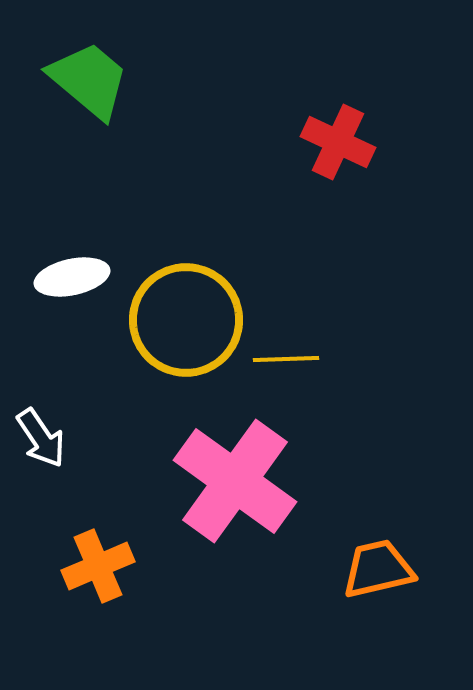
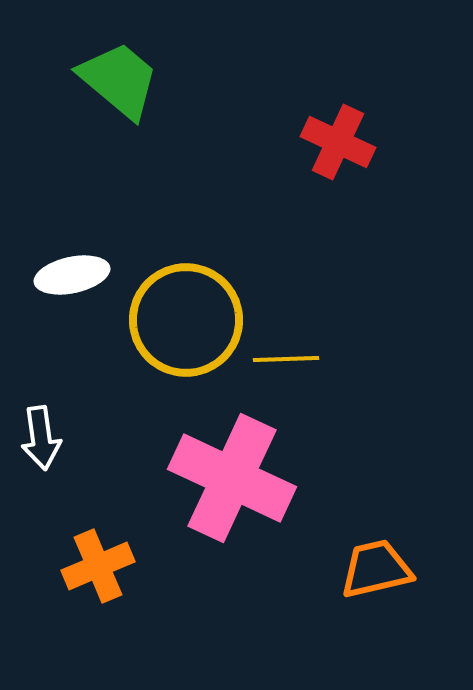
green trapezoid: moved 30 px right
white ellipse: moved 2 px up
white arrow: rotated 26 degrees clockwise
pink cross: moved 3 px left, 3 px up; rotated 11 degrees counterclockwise
orange trapezoid: moved 2 px left
